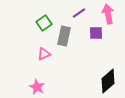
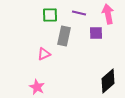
purple line: rotated 48 degrees clockwise
green square: moved 6 px right, 8 px up; rotated 35 degrees clockwise
